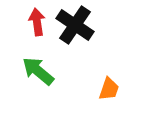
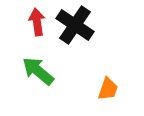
orange trapezoid: moved 1 px left
